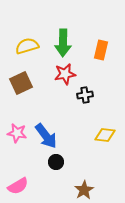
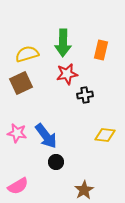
yellow semicircle: moved 8 px down
red star: moved 2 px right
